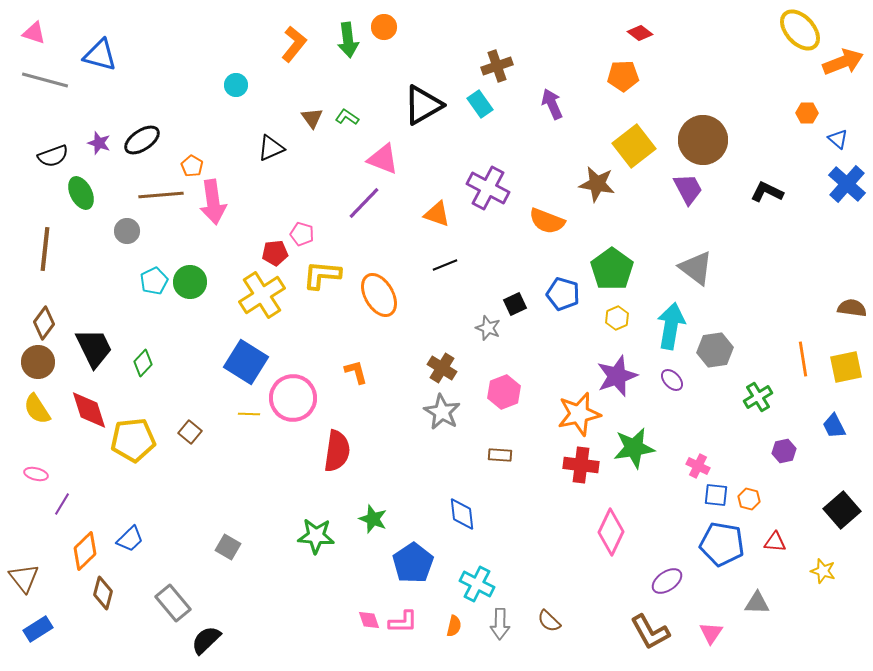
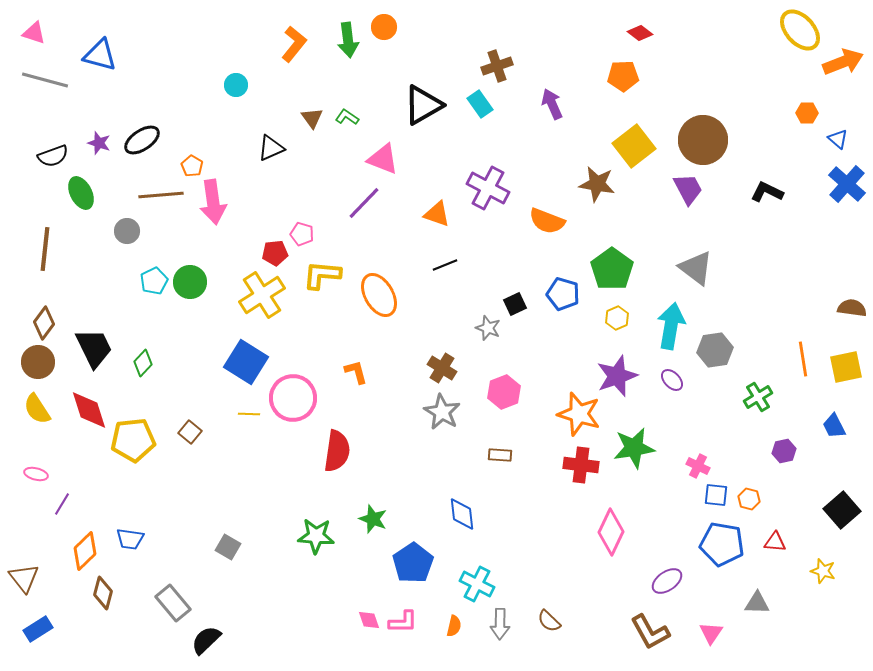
orange star at (579, 414): rotated 30 degrees clockwise
blue trapezoid at (130, 539): rotated 52 degrees clockwise
